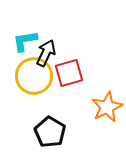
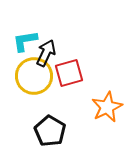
black pentagon: moved 1 px up
